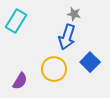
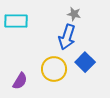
cyan rectangle: rotated 60 degrees clockwise
blue square: moved 5 px left
